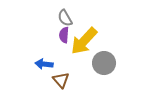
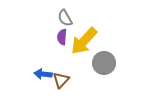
purple semicircle: moved 2 px left, 2 px down
blue arrow: moved 1 px left, 10 px down
brown triangle: rotated 24 degrees clockwise
